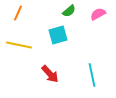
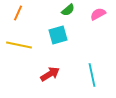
green semicircle: moved 1 px left, 1 px up
red arrow: rotated 78 degrees counterclockwise
